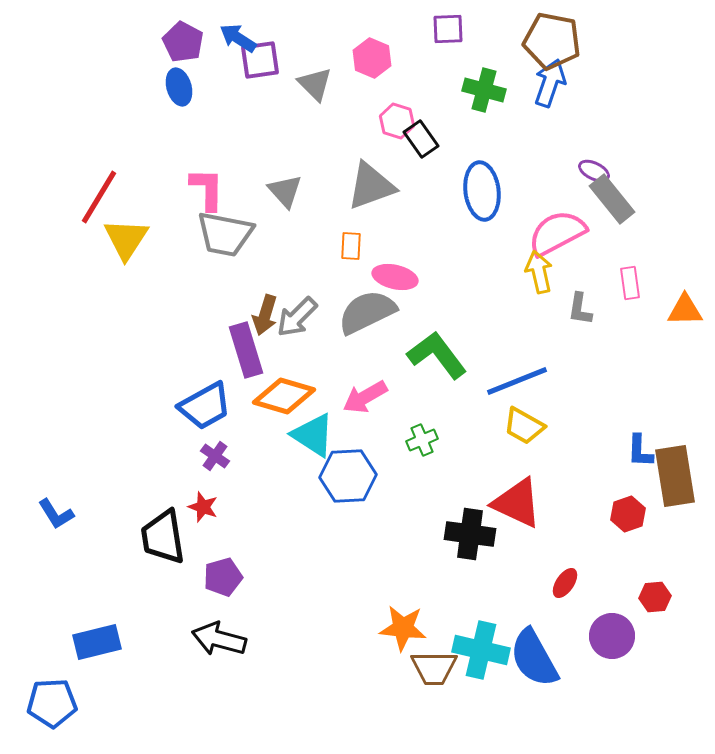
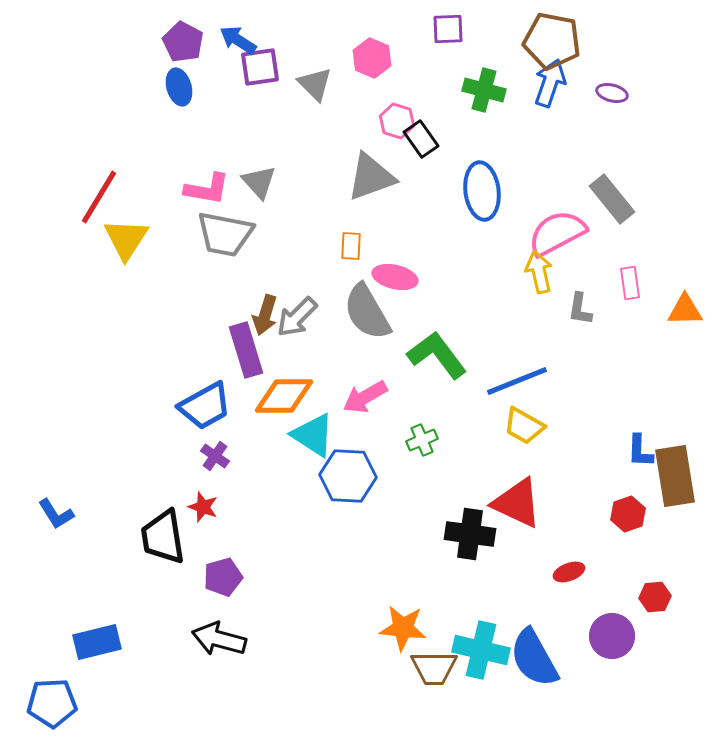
blue arrow at (238, 38): moved 2 px down
purple square at (260, 60): moved 7 px down
purple ellipse at (594, 171): moved 18 px right, 78 px up; rotated 12 degrees counterclockwise
gray triangle at (371, 186): moved 9 px up
pink L-shape at (207, 189): rotated 99 degrees clockwise
gray triangle at (285, 191): moved 26 px left, 9 px up
gray semicircle at (367, 312): rotated 94 degrees counterclockwise
orange diamond at (284, 396): rotated 16 degrees counterclockwise
blue hexagon at (348, 476): rotated 6 degrees clockwise
red ellipse at (565, 583): moved 4 px right, 11 px up; rotated 36 degrees clockwise
